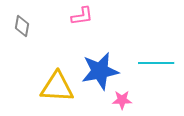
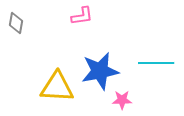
gray diamond: moved 6 px left, 3 px up
